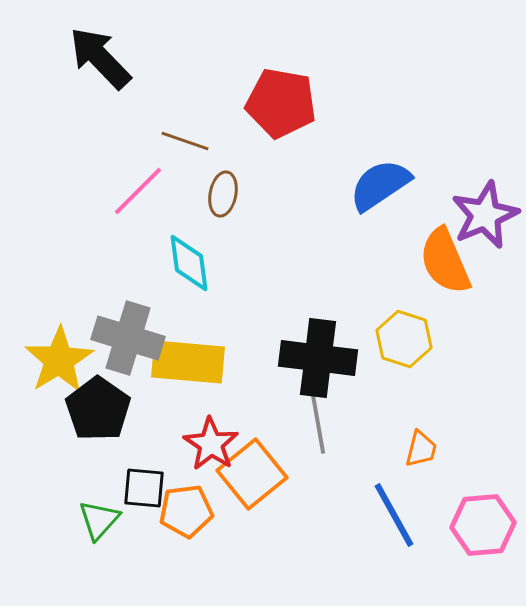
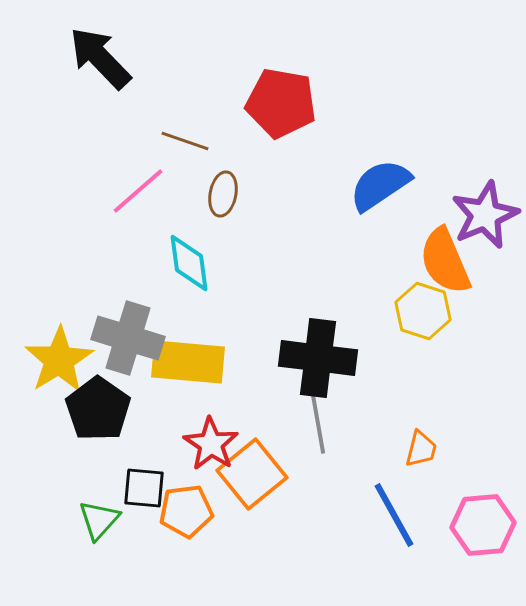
pink line: rotated 4 degrees clockwise
yellow hexagon: moved 19 px right, 28 px up
